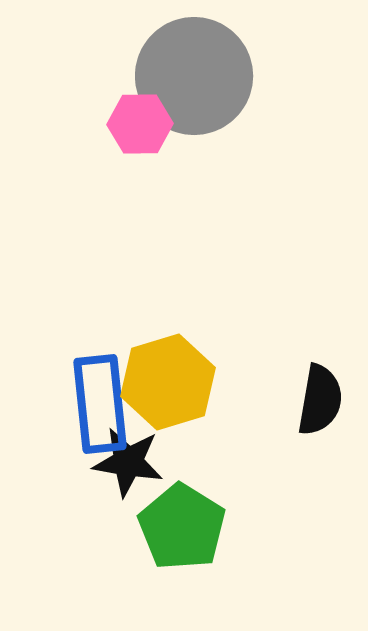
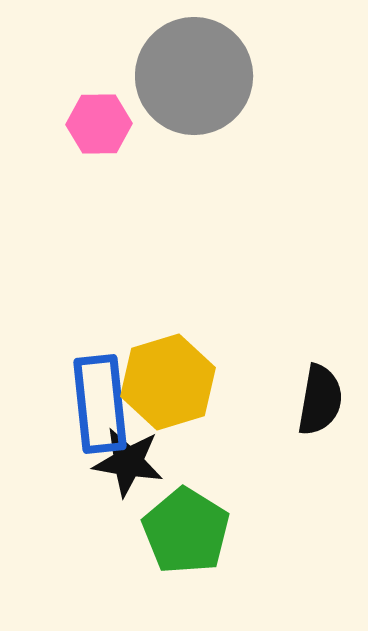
pink hexagon: moved 41 px left
green pentagon: moved 4 px right, 4 px down
